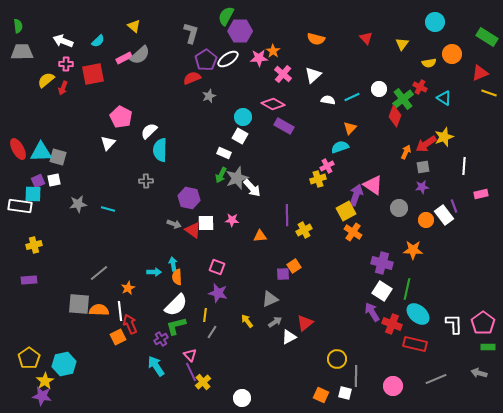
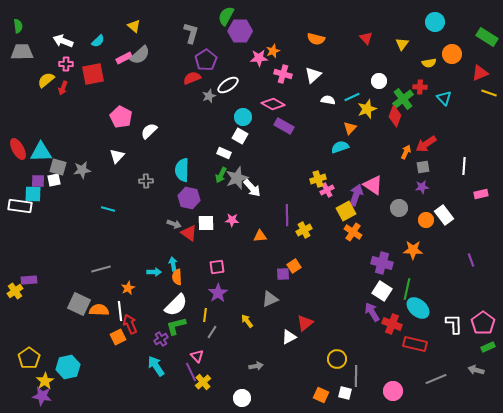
orange star at (273, 51): rotated 16 degrees clockwise
white ellipse at (228, 59): moved 26 px down
pink cross at (283, 74): rotated 24 degrees counterclockwise
red cross at (420, 87): rotated 24 degrees counterclockwise
white circle at (379, 89): moved 8 px up
cyan triangle at (444, 98): rotated 14 degrees clockwise
yellow star at (444, 137): moved 77 px left, 28 px up
white triangle at (108, 143): moved 9 px right, 13 px down
cyan semicircle at (160, 150): moved 22 px right, 20 px down
gray square at (58, 157): moved 10 px down
pink cross at (327, 166): moved 24 px down
purple square at (38, 181): rotated 24 degrees clockwise
gray star at (78, 204): moved 4 px right, 34 px up
purple line at (454, 206): moved 17 px right, 54 px down
red triangle at (193, 230): moved 4 px left, 3 px down
yellow cross at (34, 245): moved 19 px left, 46 px down; rotated 21 degrees counterclockwise
pink square at (217, 267): rotated 28 degrees counterclockwise
gray line at (99, 273): moved 2 px right, 4 px up; rotated 24 degrees clockwise
purple star at (218, 293): rotated 24 degrees clockwise
gray square at (79, 304): rotated 20 degrees clockwise
cyan ellipse at (418, 314): moved 6 px up
gray arrow at (275, 322): moved 19 px left, 44 px down; rotated 24 degrees clockwise
green rectangle at (488, 347): rotated 24 degrees counterclockwise
pink triangle at (190, 355): moved 7 px right, 1 px down
cyan hexagon at (64, 364): moved 4 px right, 3 px down
gray arrow at (479, 373): moved 3 px left, 3 px up
pink circle at (393, 386): moved 5 px down
